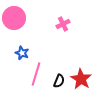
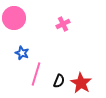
red star: moved 4 px down
